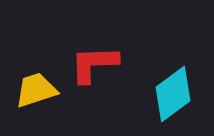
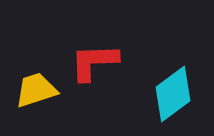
red L-shape: moved 2 px up
